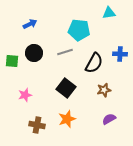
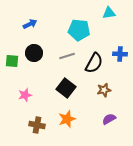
gray line: moved 2 px right, 4 px down
